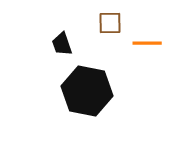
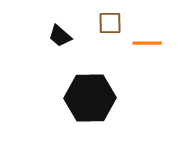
black trapezoid: moved 2 px left, 8 px up; rotated 30 degrees counterclockwise
black hexagon: moved 3 px right, 7 px down; rotated 12 degrees counterclockwise
